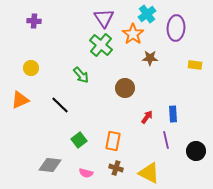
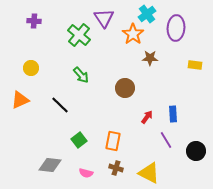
green cross: moved 22 px left, 10 px up
purple line: rotated 18 degrees counterclockwise
